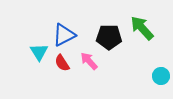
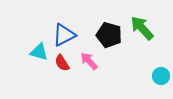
black pentagon: moved 2 px up; rotated 15 degrees clockwise
cyan triangle: rotated 42 degrees counterclockwise
